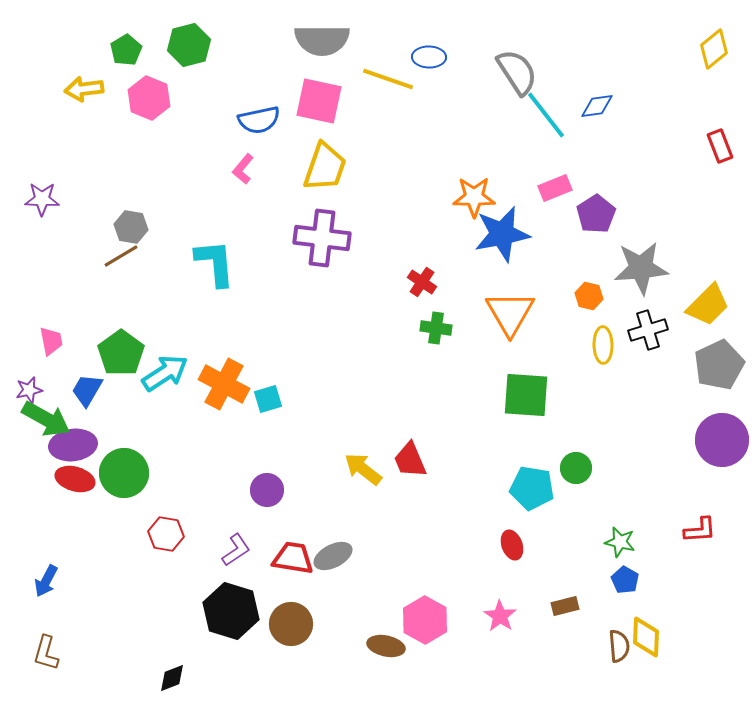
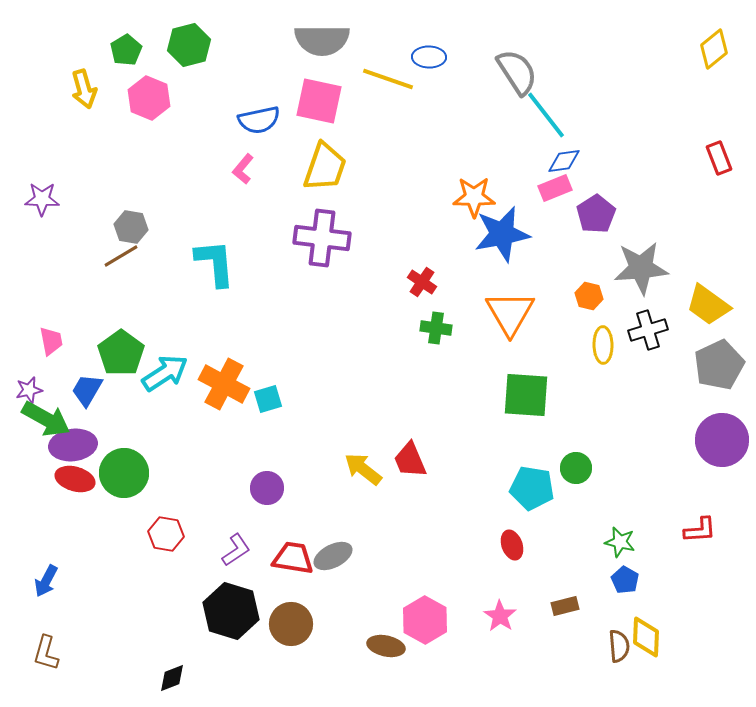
yellow arrow at (84, 89): rotated 99 degrees counterclockwise
blue diamond at (597, 106): moved 33 px left, 55 px down
red rectangle at (720, 146): moved 1 px left, 12 px down
yellow trapezoid at (708, 305): rotated 81 degrees clockwise
purple circle at (267, 490): moved 2 px up
